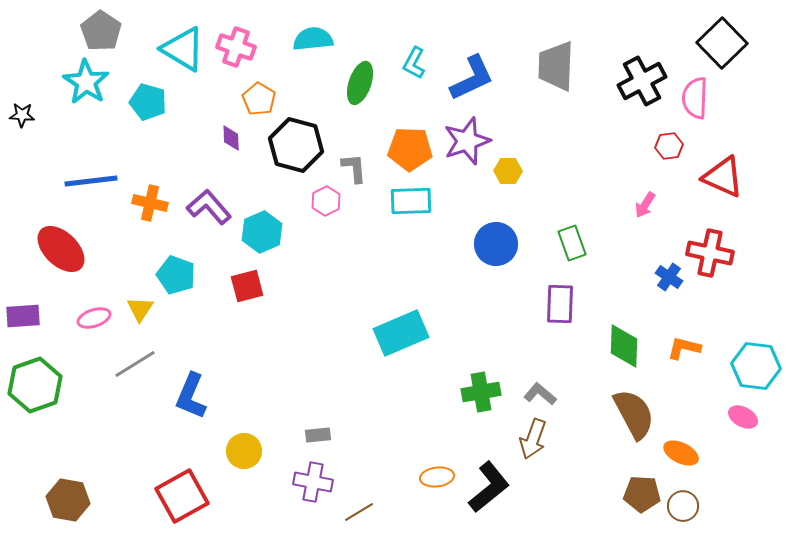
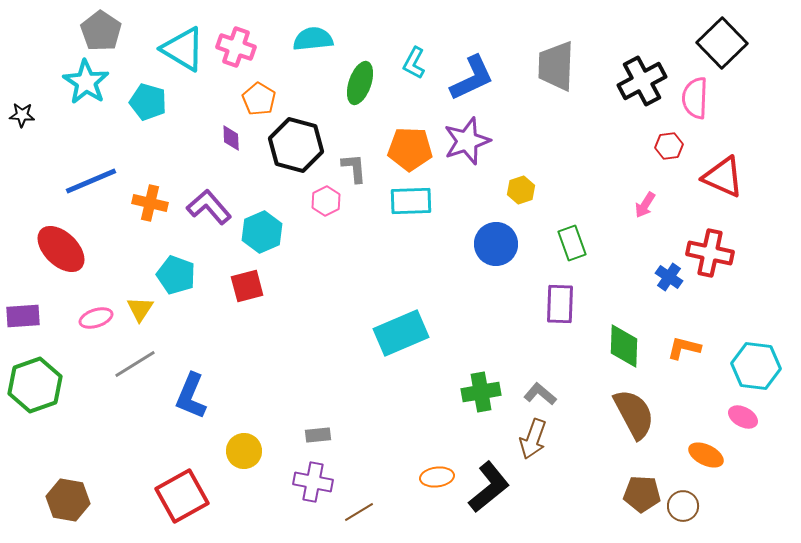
yellow hexagon at (508, 171): moved 13 px right, 19 px down; rotated 20 degrees counterclockwise
blue line at (91, 181): rotated 16 degrees counterclockwise
pink ellipse at (94, 318): moved 2 px right
orange ellipse at (681, 453): moved 25 px right, 2 px down
